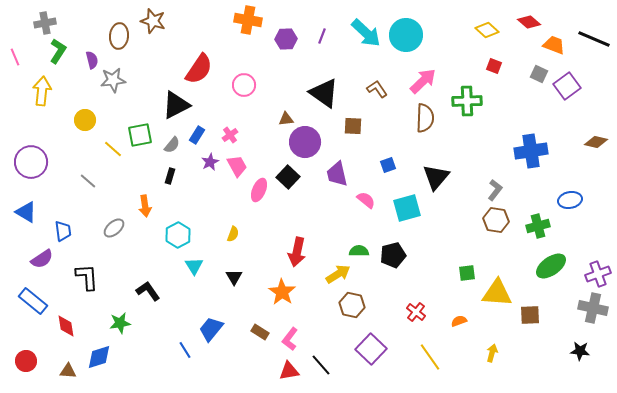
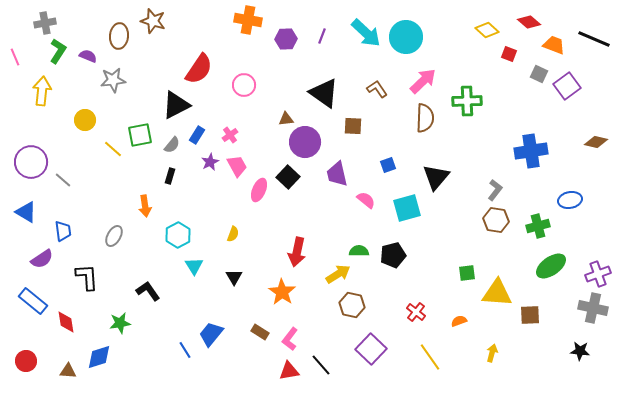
cyan circle at (406, 35): moved 2 px down
purple semicircle at (92, 60): moved 4 px left, 4 px up; rotated 54 degrees counterclockwise
red square at (494, 66): moved 15 px right, 12 px up
gray line at (88, 181): moved 25 px left, 1 px up
gray ellipse at (114, 228): moved 8 px down; rotated 20 degrees counterclockwise
red diamond at (66, 326): moved 4 px up
blue trapezoid at (211, 329): moved 5 px down
